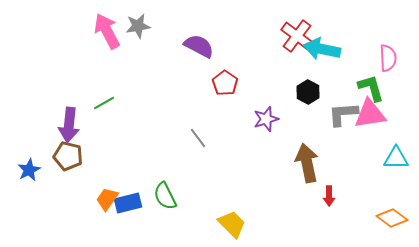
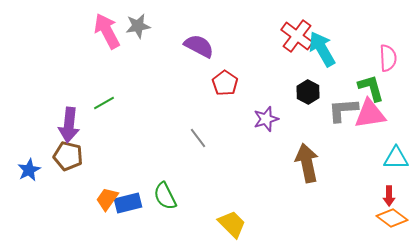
cyan arrow: rotated 48 degrees clockwise
gray L-shape: moved 4 px up
red arrow: moved 60 px right
